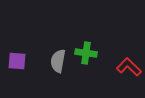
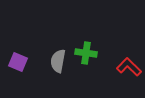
purple square: moved 1 px right, 1 px down; rotated 18 degrees clockwise
